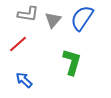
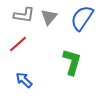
gray L-shape: moved 4 px left, 1 px down
gray triangle: moved 4 px left, 3 px up
